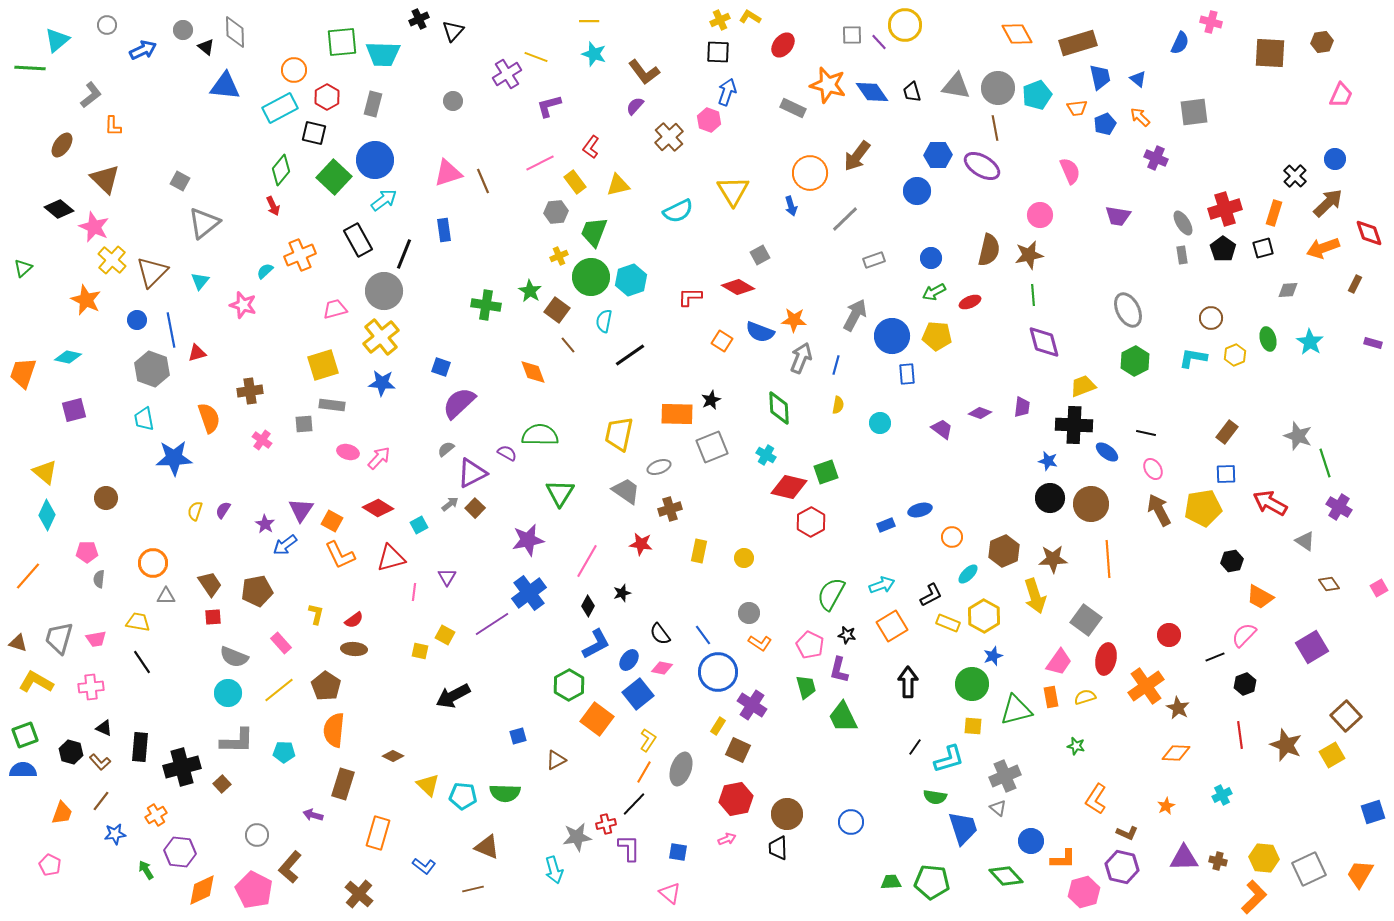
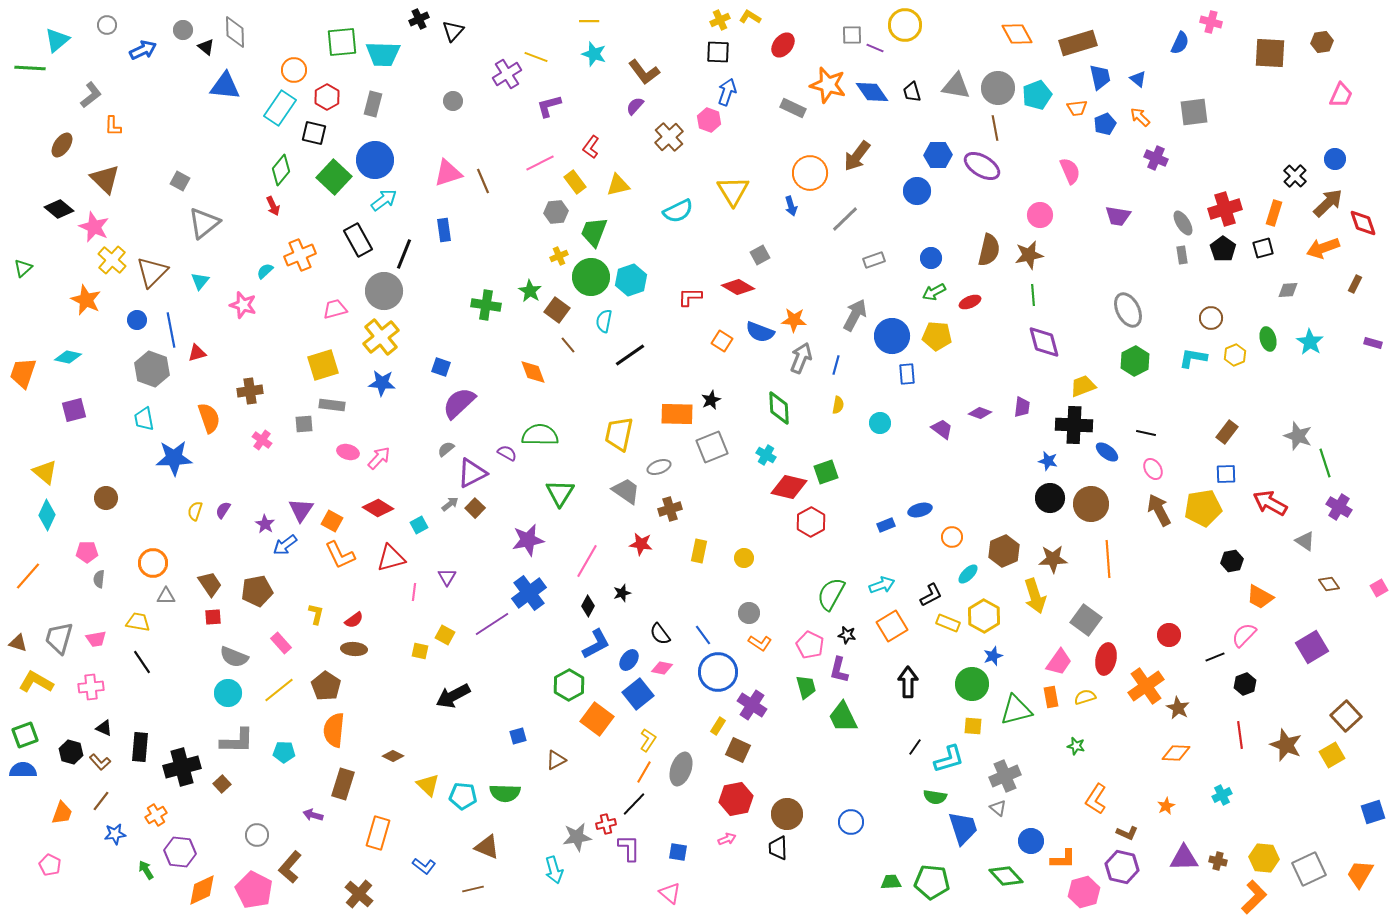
purple line at (879, 42): moved 4 px left, 6 px down; rotated 24 degrees counterclockwise
cyan rectangle at (280, 108): rotated 28 degrees counterclockwise
red diamond at (1369, 233): moved 6 px left, 10 px up
